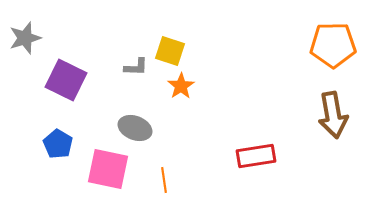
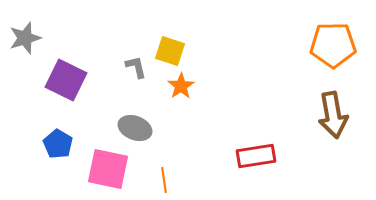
gray L-shape: rotated 105 degrees counterclockwise
